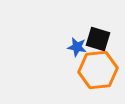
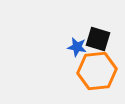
orange hexagon: moved 1 px left, 1 px down
